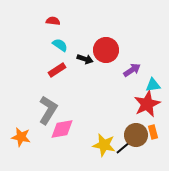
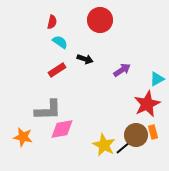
red semicircle: moved 1 px left, 1 px down; rotated 96 degrees clockwise
cyan semicircle: moved 3 px up
red circle: moved 6 px left, 30 px up
purple arrow: moved 10 px left
cyan triangle: moved 4 px right, 6 px up; rotated 21 degrees counterclockwise
gray L-shape: rotated 56 degrees clockwise
orange star: moved 2 px right
yellow star: rotated 15 degrees clockwise
